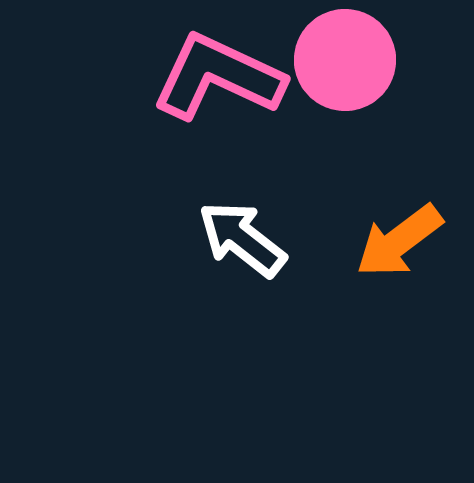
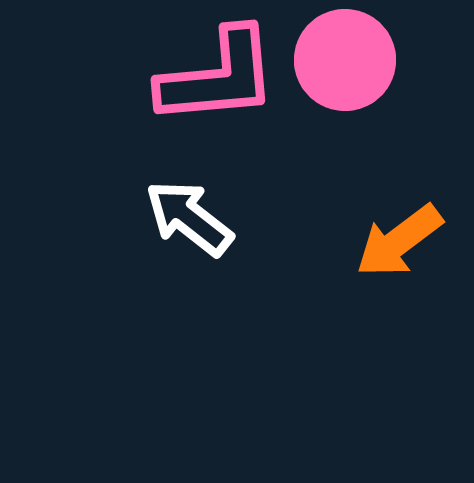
pink L-shape: rotated 150 degrees clockwise
white arrow: moved 53 px left, 21 px up
